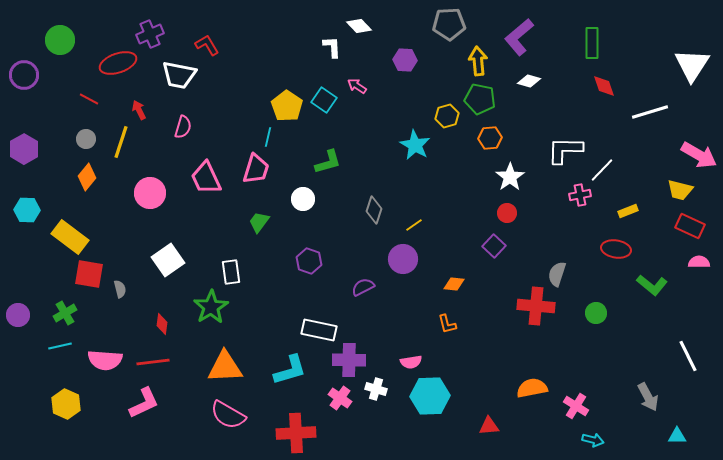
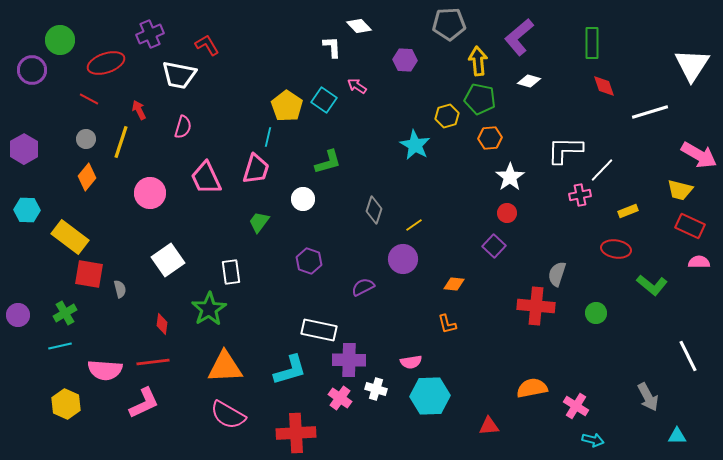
red ellipse at (118, 63): moved 12 px left
purple circle at (24, 75): moved 8 px right, 5 px up
green star at (211, 307): moved 2 px left, 2 px down
pink semicircle at (105, 360): moved 10 px down
